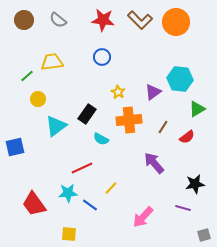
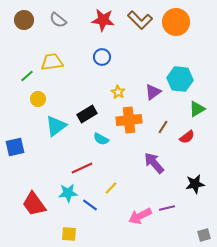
black rectangle: rotated 24 degrees clockwise
purple line: moved 16 px left; rotated 28 degrees counterclockwise
pink arrow: moved 3 px left, 1 px up; rotated 20 degrees clockwise
